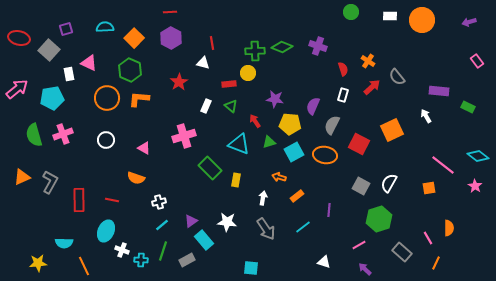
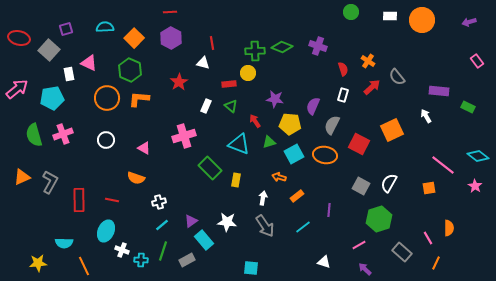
cyan square at (294, 152): moved 2 px down
gray arrow at (266, 229): moved 1 px left, 3 px up
